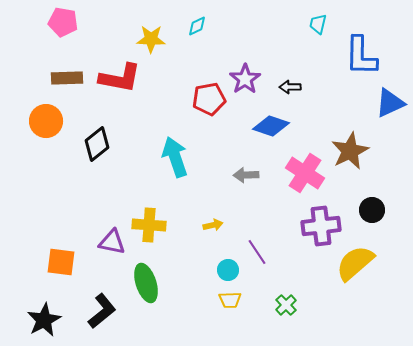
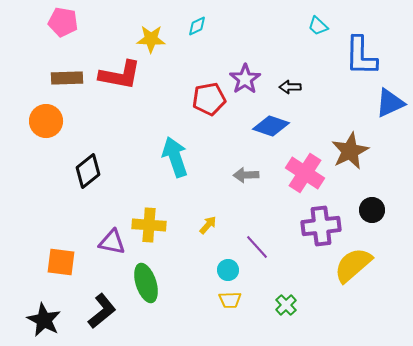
cyan trapezoid: moved 2 px down; rotated 60 degrees counterclockwise
red L-shape: moved 3 px up
black diamond: moved 9 px left, 27 px down
yellow arrow: moved 5 px left; rotated 36 degrees counterclockwise
purple line: moved 5 px up; rotated 8 degrees counterclockwise
yellow semicircle: moved 2 px left, 2 px down
black star: rotated 16 degrees counterclockwise
